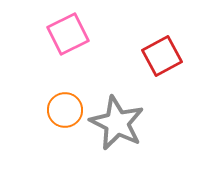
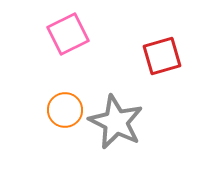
red square: rotated 12 degrees clockwise
gray star: moved 1 px left, 1 px up
